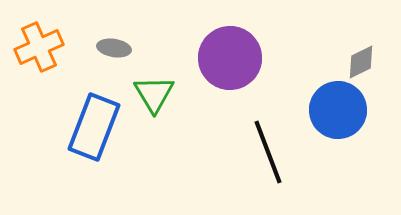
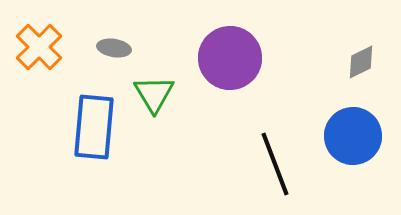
orange cross: rotated 21 degrees counterclockwise
blue circle: moved 15 px right, 26 px down
blue rectangle: rotated 16 degrees counterclockwise
black line: moved 7 px right, 12 px down
